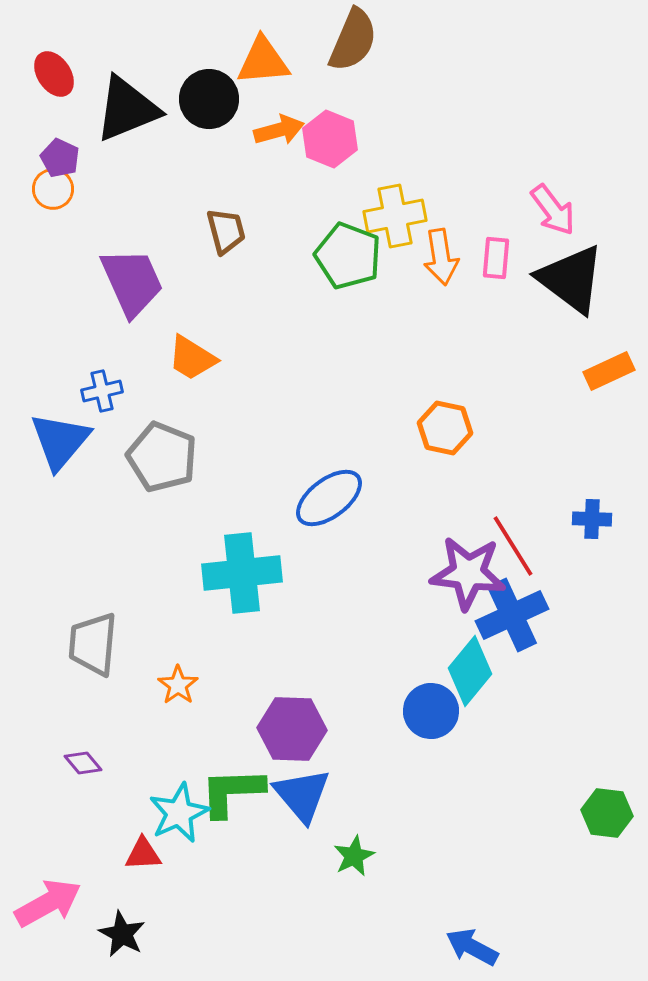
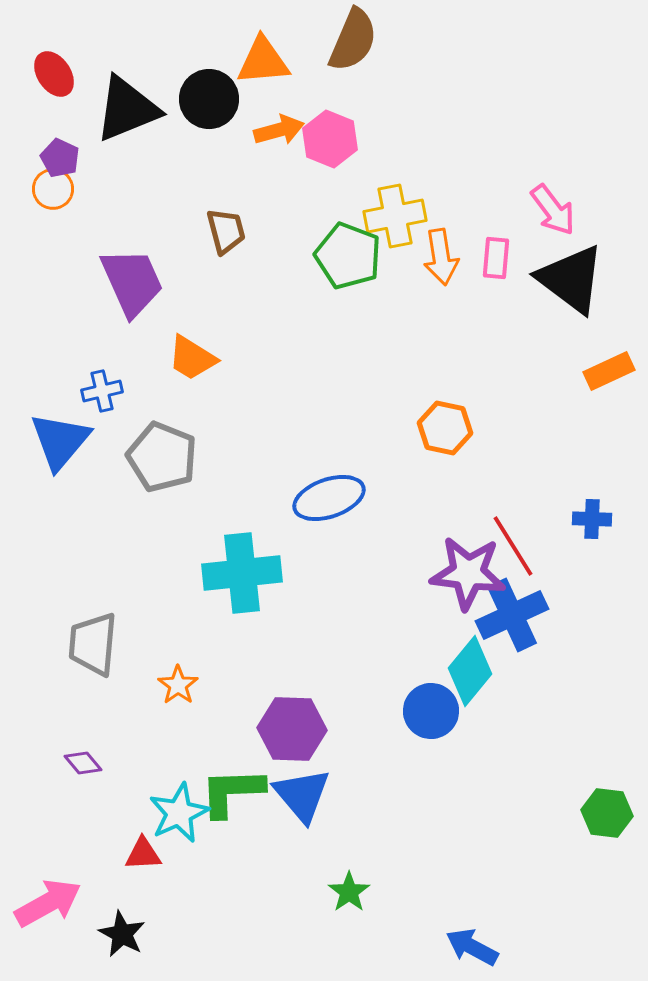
blue ellipse at (329, 498): rotated 18 degrees clockwise
green star at (354, 856): moved 5 px left, 36 px down; rotated 9 degrees counterclockwise
